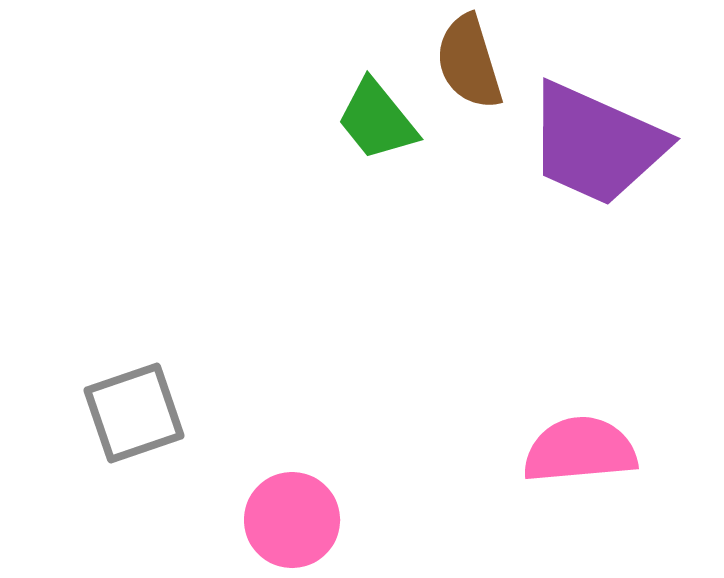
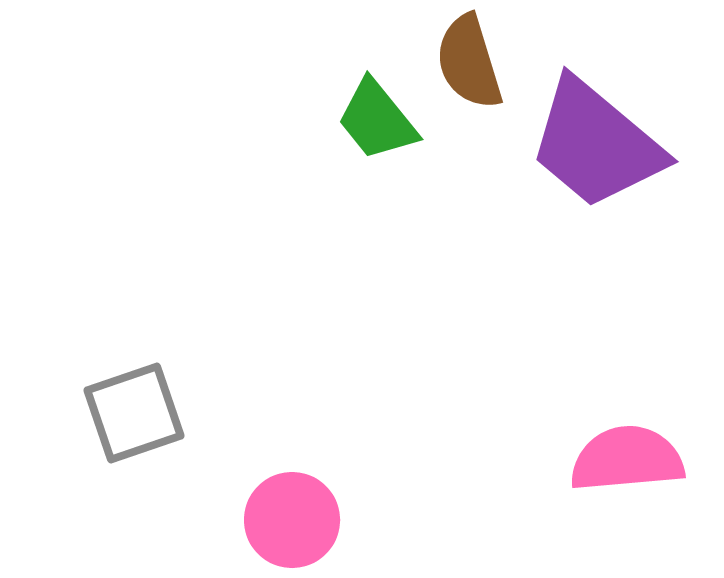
purple trapezoid: rotated 16 degrees clockwise
pink semicircle: moved 47 px right, 9 px down
